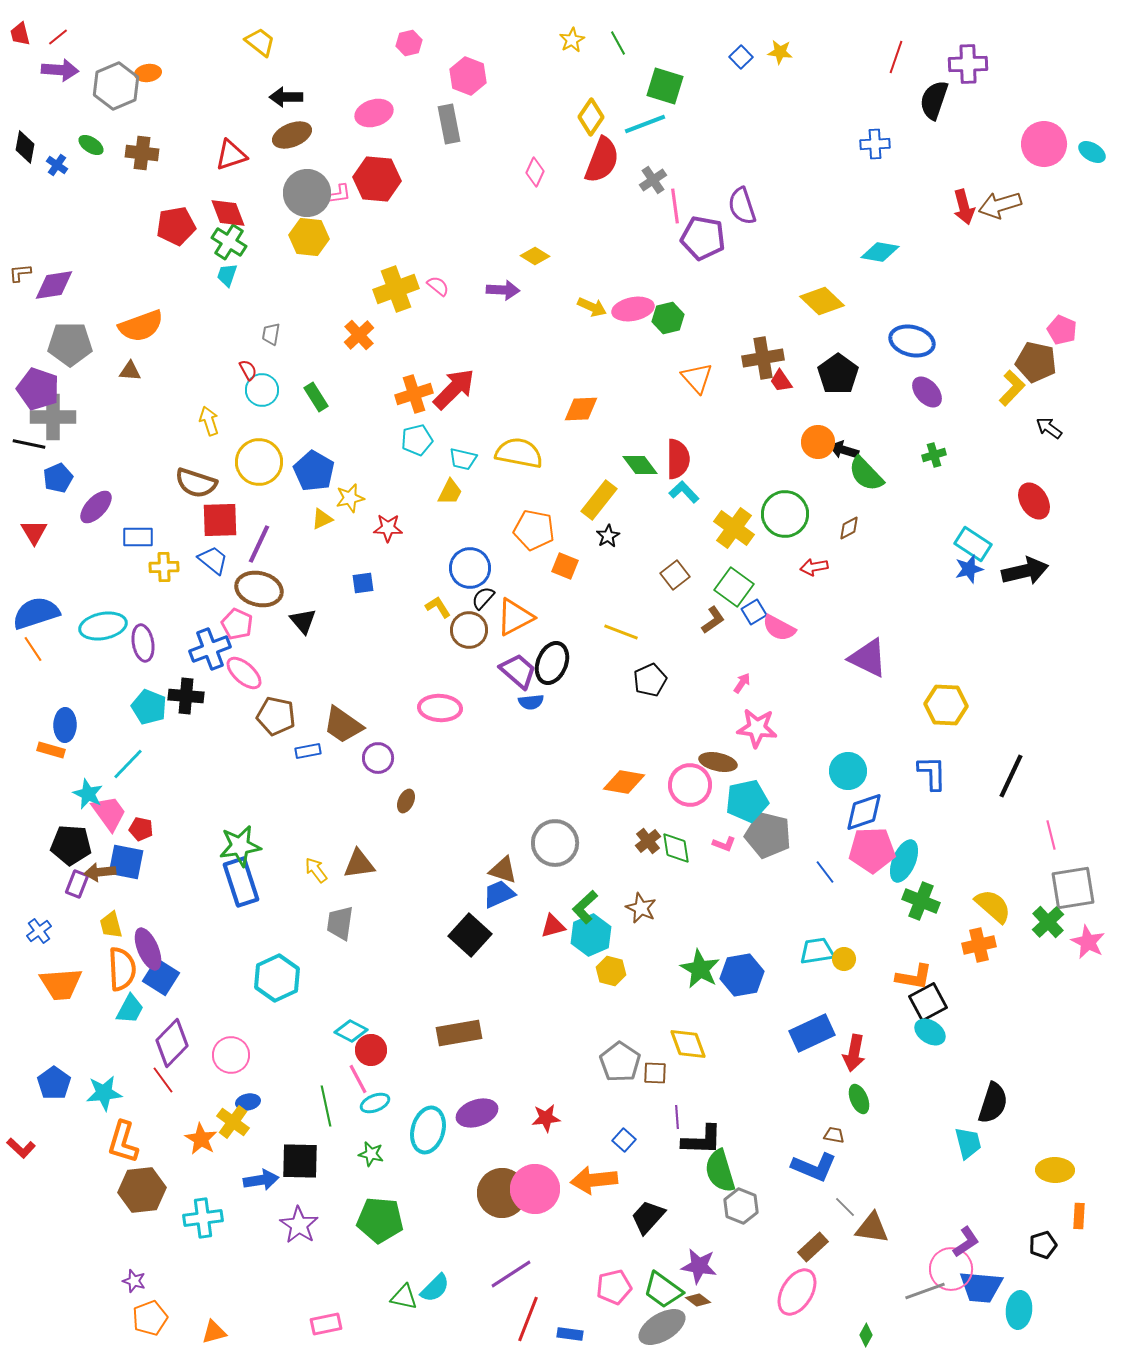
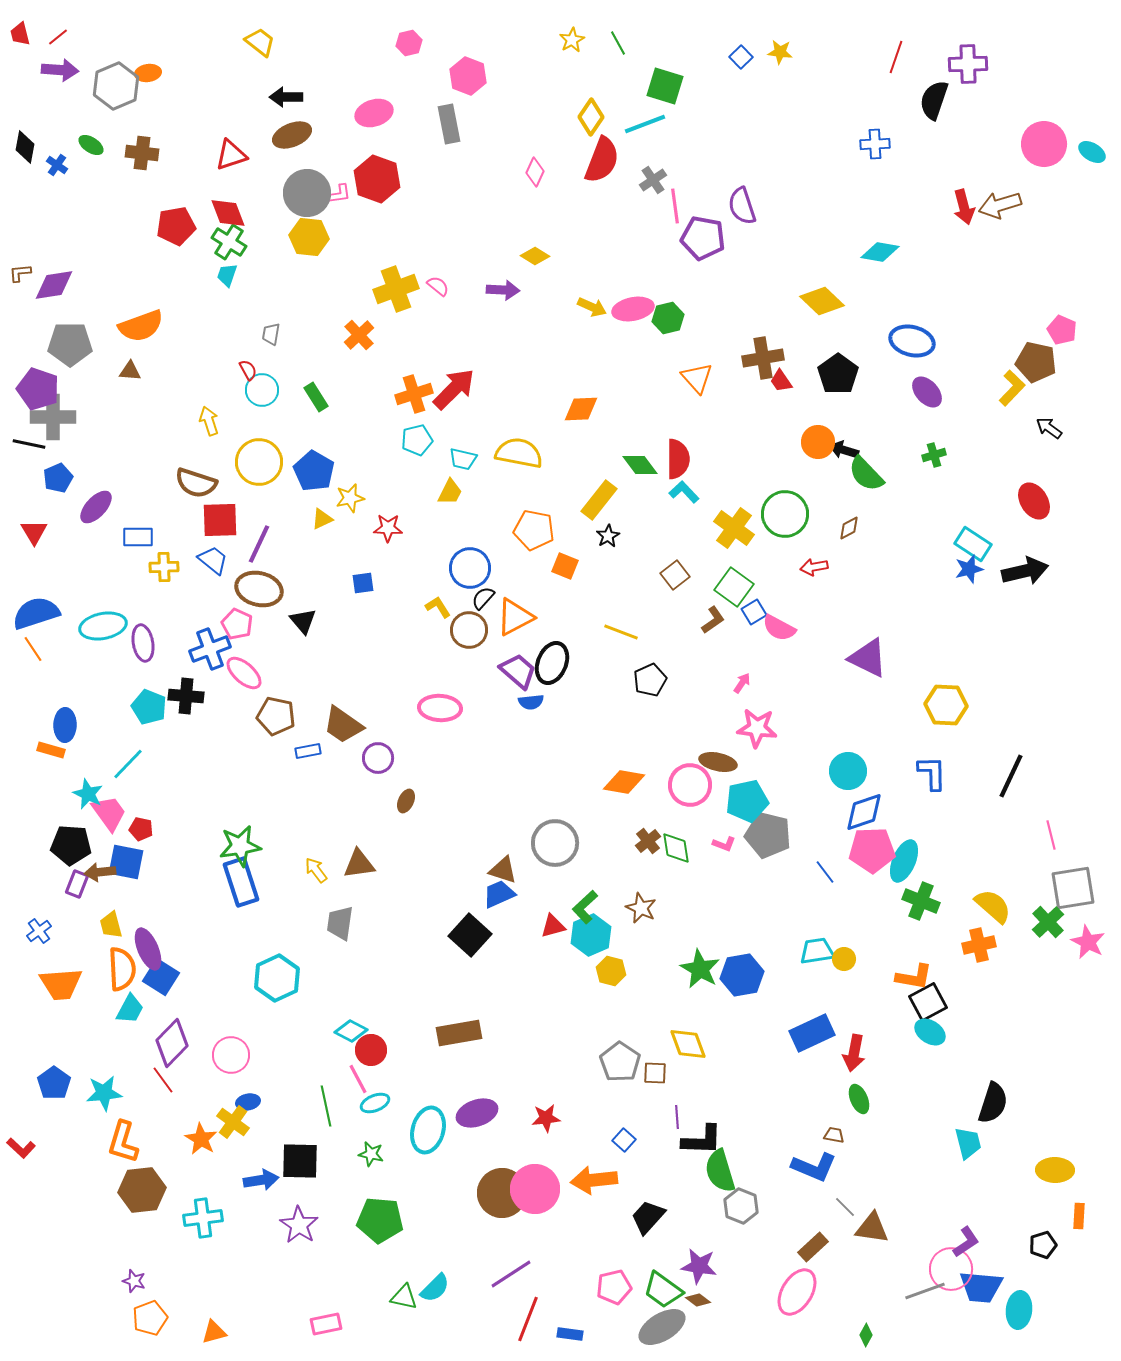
red hexagon at (377, 179): rotated 15 degrees clockwise
